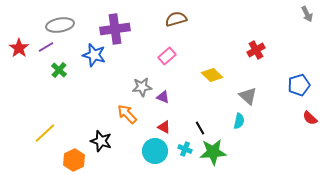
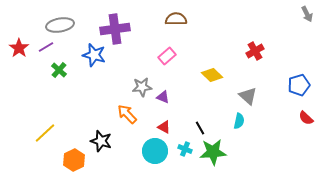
brown semicircle: rotated 15 degrees clockwise
red cross: moved 1 px left, 1 px down
red semicircle: moved 4 px left
